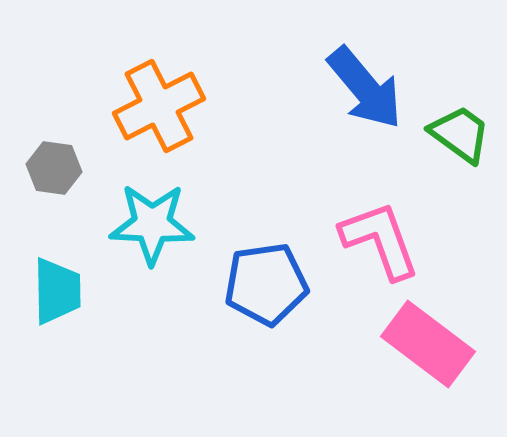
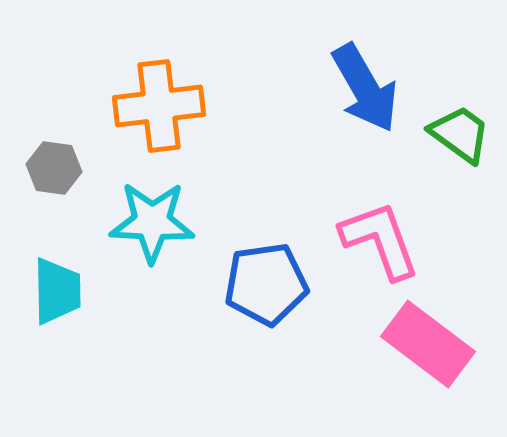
blue arrow: rotated 10 degrees clockwise
orange cross: rotated 20 degrees clockwise
cyan star: moved 2 px up
